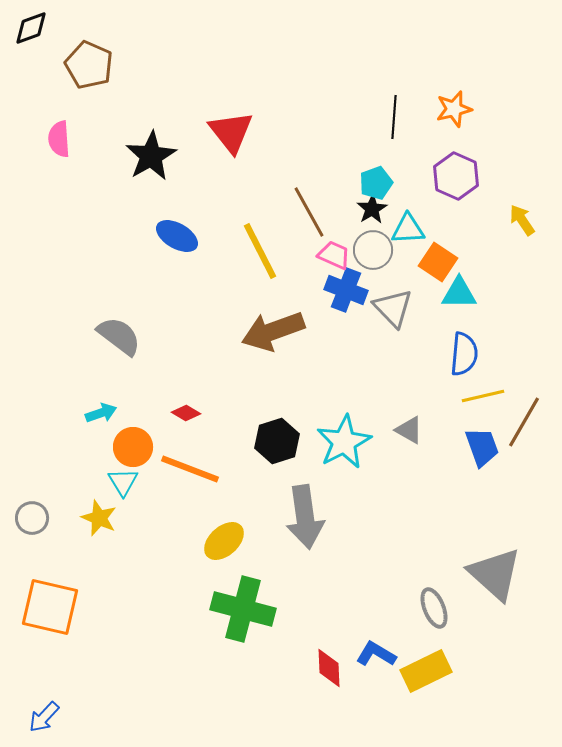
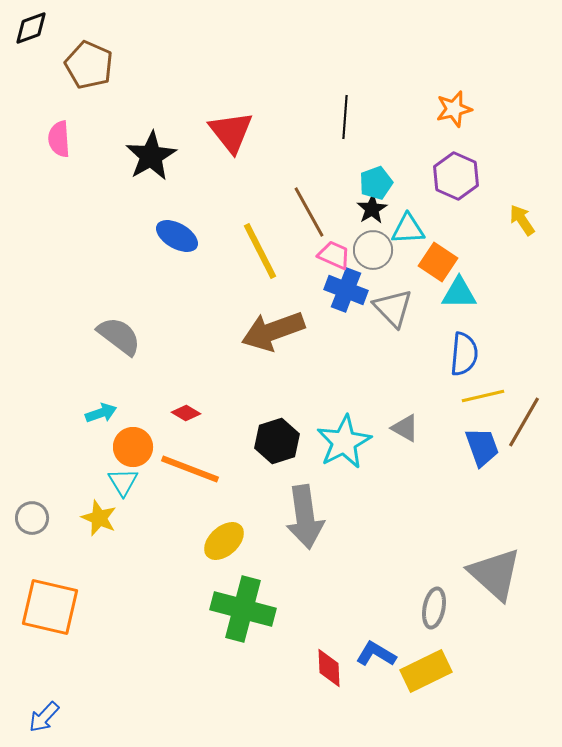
black line at (394, 117): moved 49 px left
gray triangle at (409, 430): moved 4 px left, 2 px up
gray ellipse at (434, 608): rotated 33 degrees clockwise
